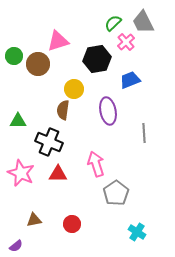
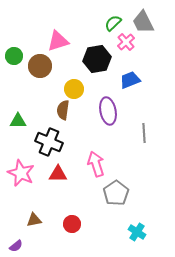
brown circle: moved 2 px right, 2 px down
